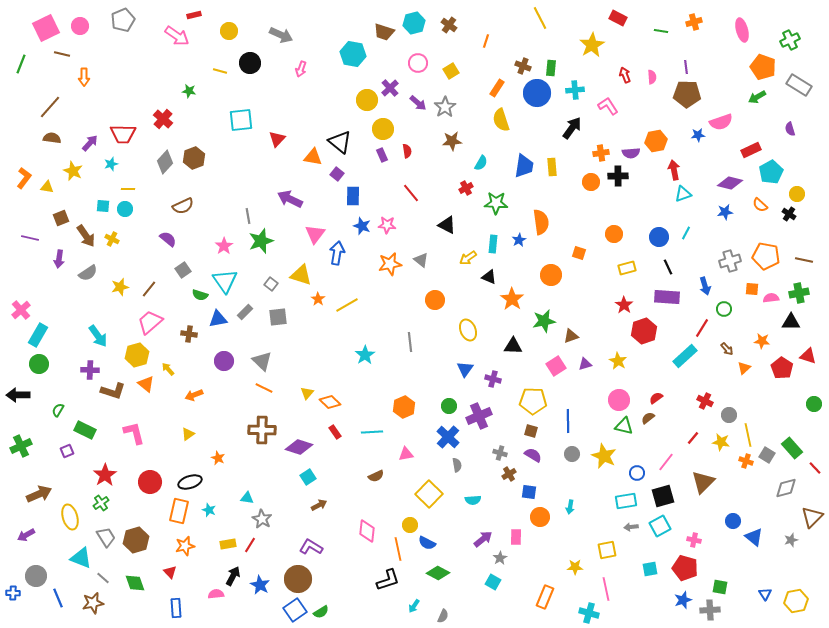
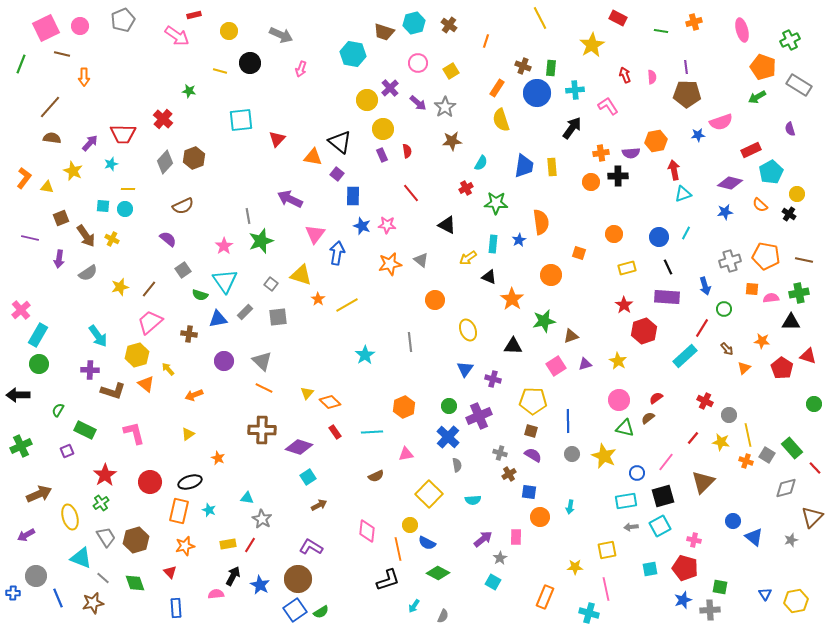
green triangle at (624, 426): moved 1 px right, 2 px down
